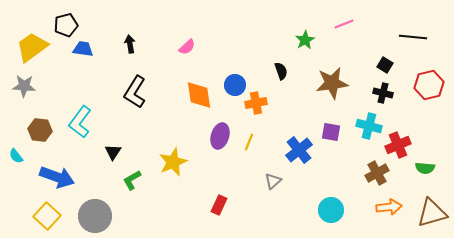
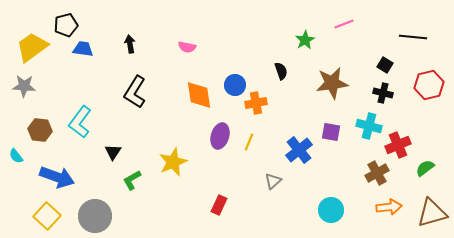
pink semicircle: rotated 54 degrees clockwise
green semicircle: rotated 138 degrees clockwise
